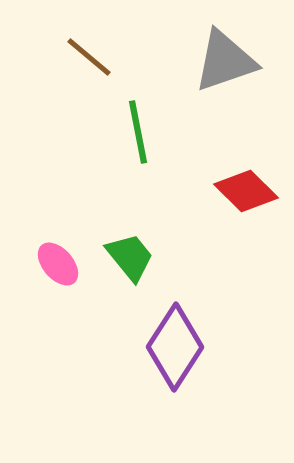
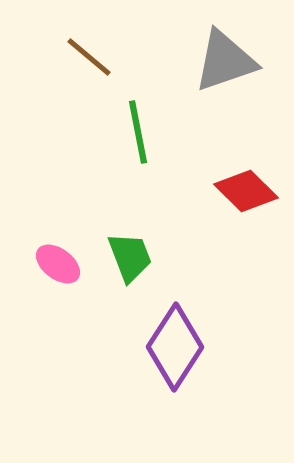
green trapezoid: rotated 18 degrees clockwise
pink ellipse: rotated 12 degrees counterclockwise
